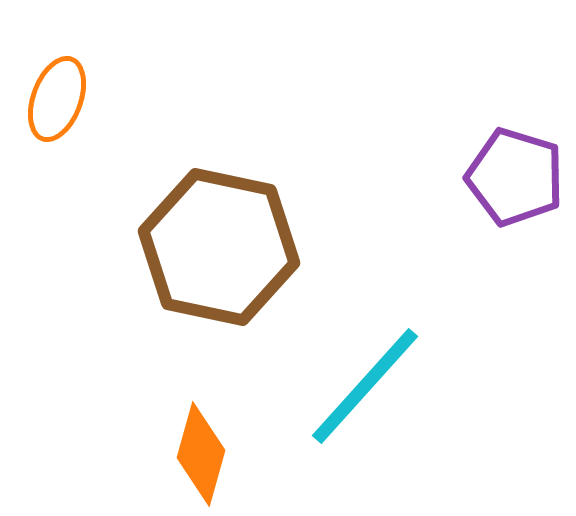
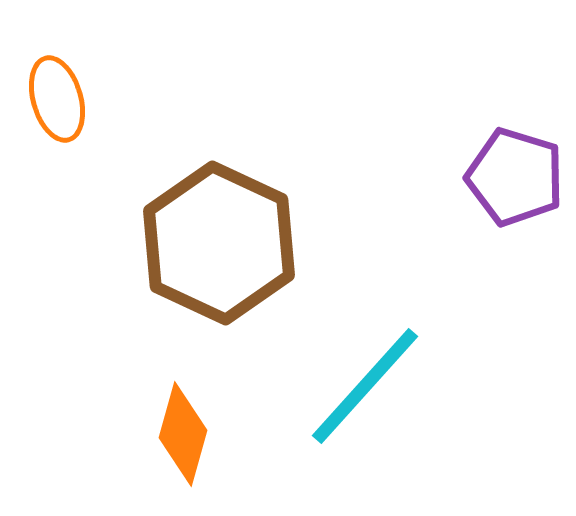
orange ellipse: rotated 36 degrees counterclockwise
brown hexagon: moved 4 px up; rotated 13 degrees clockwise
orange diamond: moved 18 px left, 20 px up
